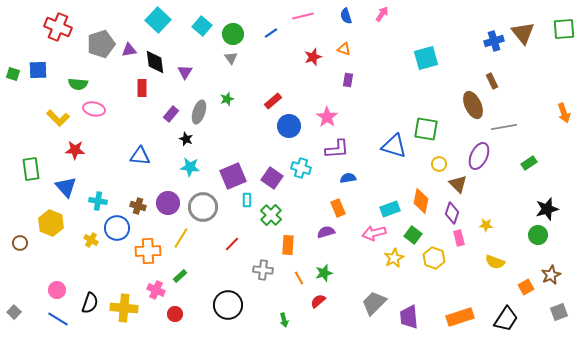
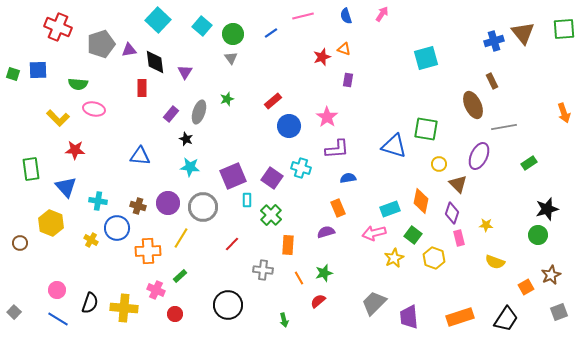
red star at (313, 57): moved 9 px right
